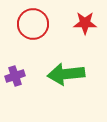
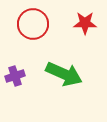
green arrow: moved 2 px left; rotated 150 degrees counterclockwise
